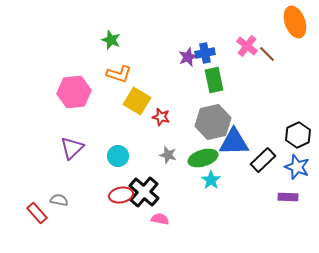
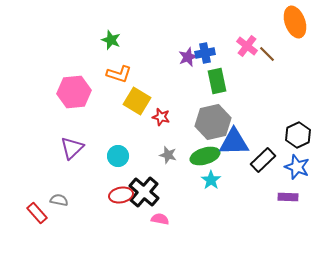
green rectangle: moved 3 px right, 1 px down
green ellipse: moved 2 px right, 2 px up
